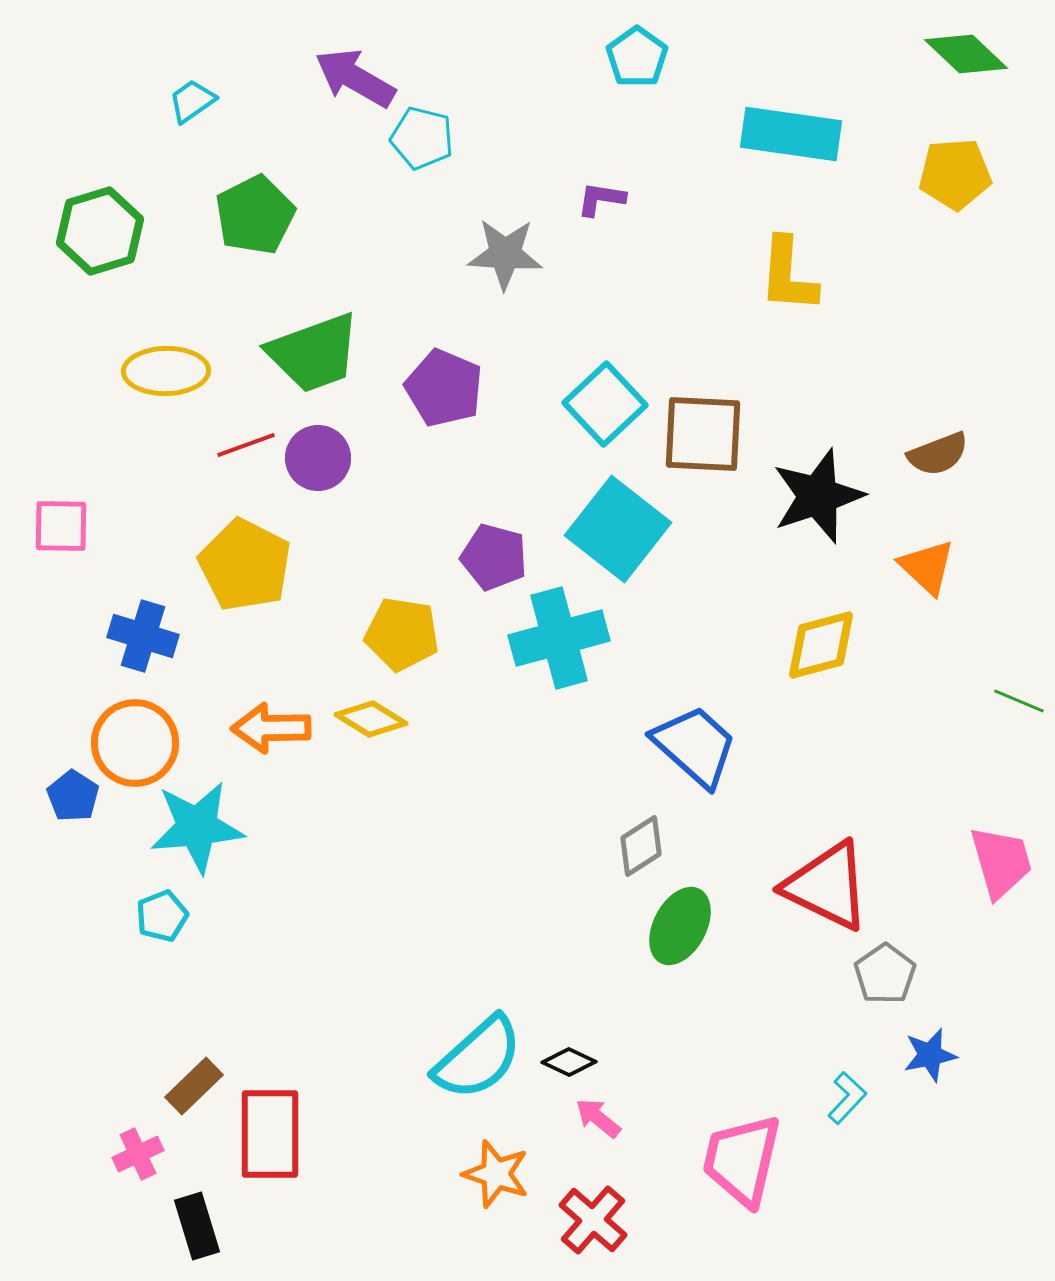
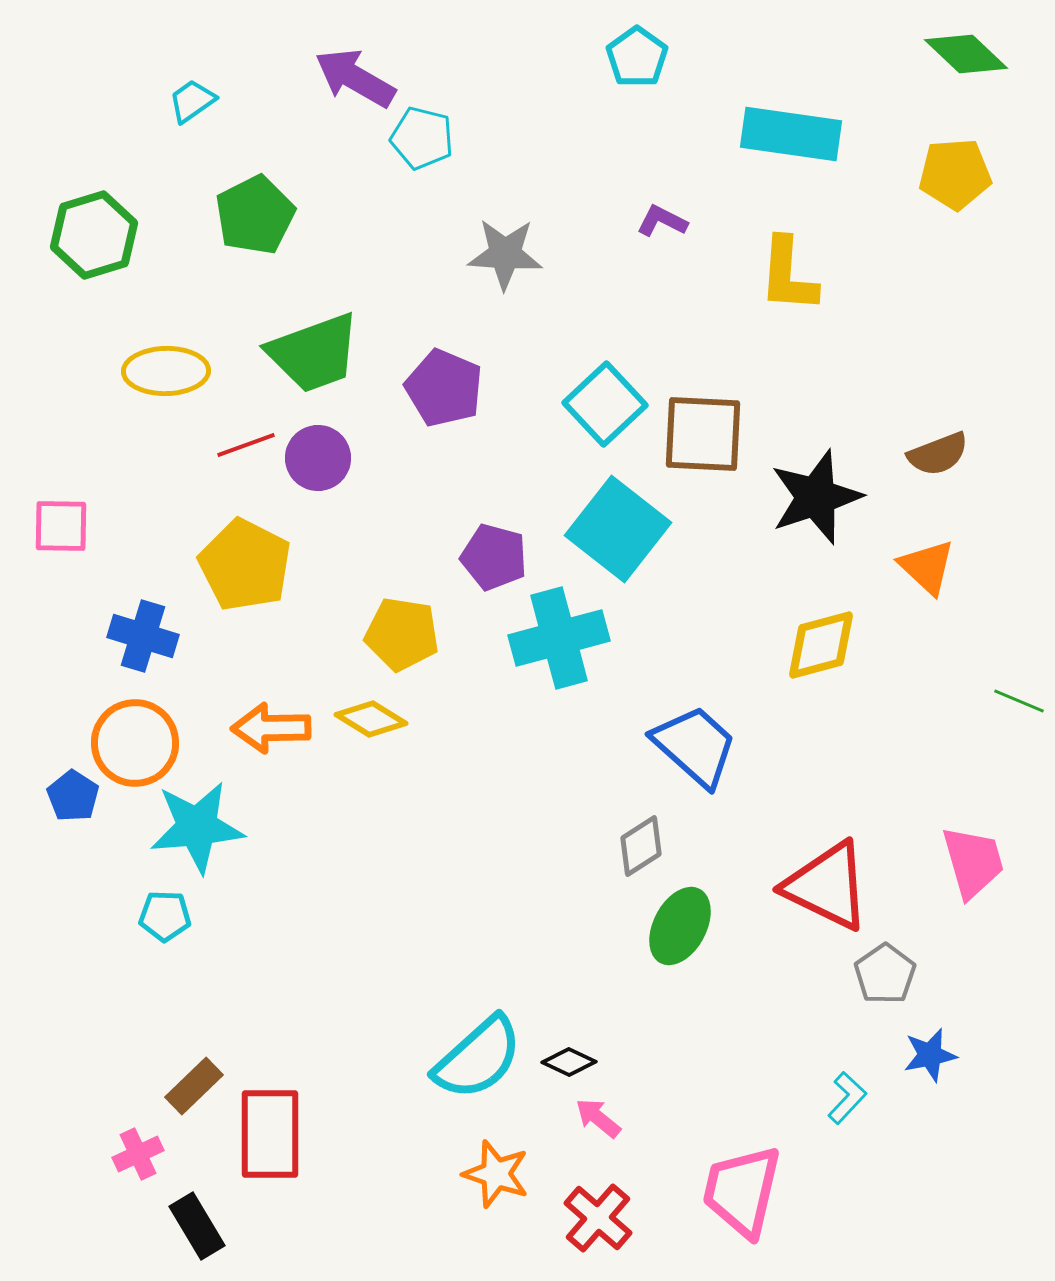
purple L-shape at (601, 199): moved 61 px right, 22 px down; rotated 18 degrees clockwise
green hexagon at (100, 231): moved 6 px left, 4 px down
black star at (818, 496): moved 2 px left, 1 px down
pink trapezoid at (1001, 862): moved 28 px left
cyan pentagon at (162, 916): moved 3 px right; rotated 24 degrees clockwise
pink trapezoid at (742, 1160): moved 31 px down
red cross at (593, 1220): moved 5 px right, 2 px up
black rectangle at (197, 1226): rotated 14 degrees counterclockwise
